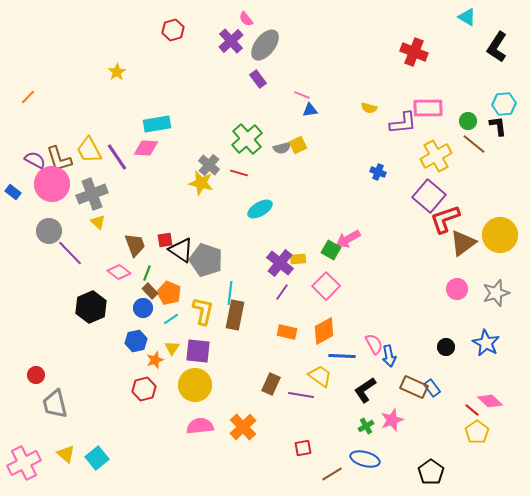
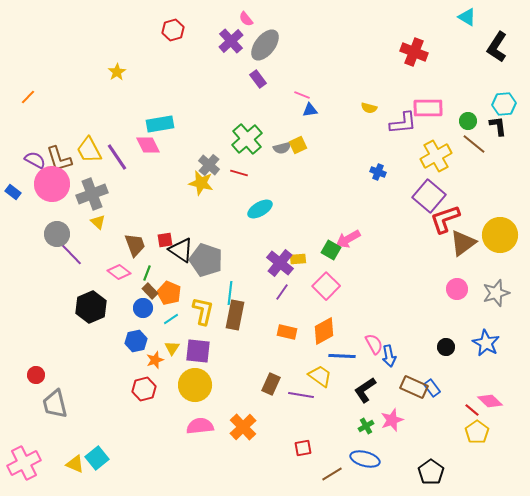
cyan rectangle at (157, 124): moved 3 px right
pink diamond at (146, 148): moved 2 px right, 3 px up; rotated 60 degrees clockwise
gray circle at (49, 231): moved 8 px right, 3 px down
yellow triangle at (66, 454): moved 9 px right, 10 px down; rotated 18 degrees counterclockwise
